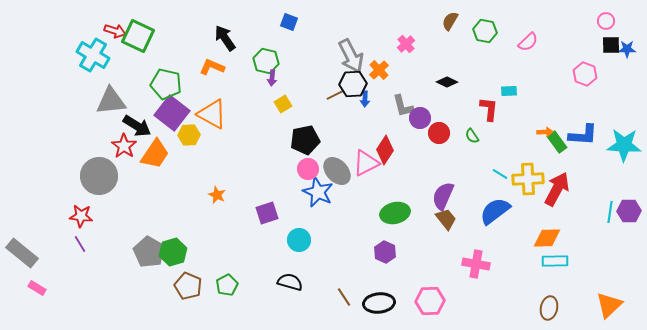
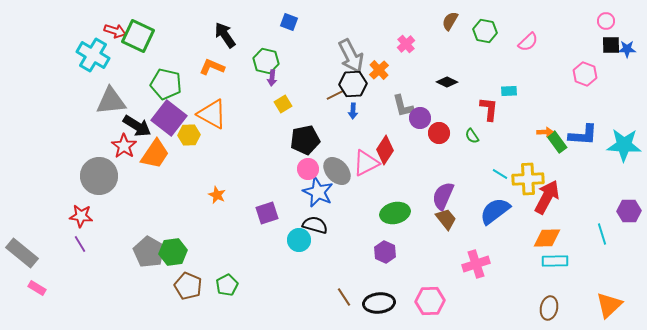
black arrow at (225, 38): moved 3 px up
blue arrow at (365, 99): moved 12 px left, 12 px down
purple square at (172, 113): moved 3 px left, 5 px down
red arrow at (557, 189): moved 10 px left, 8 px down
cyan line at (610, 212): moved 8 px left, 22 px down; rotated 25 degrees counterclockwise
green hexagon at (173, 252): rotated 8 degrees clockwise
pink cross at (476, 264): rotated 28 degrees counterclockwise
black semicircle at (290, 282): moved 25 px right, 57 px up
